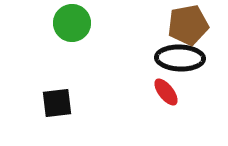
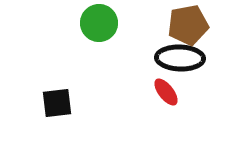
green circle: moved 27 px right
